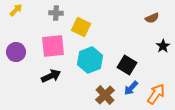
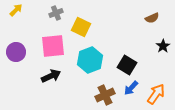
gray cross: rotated 24 degrees counterclockwise
brown cross: rotated 18 degrees clockwise
